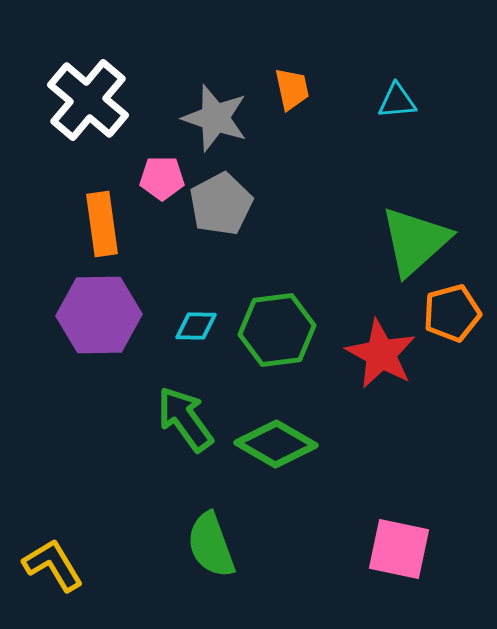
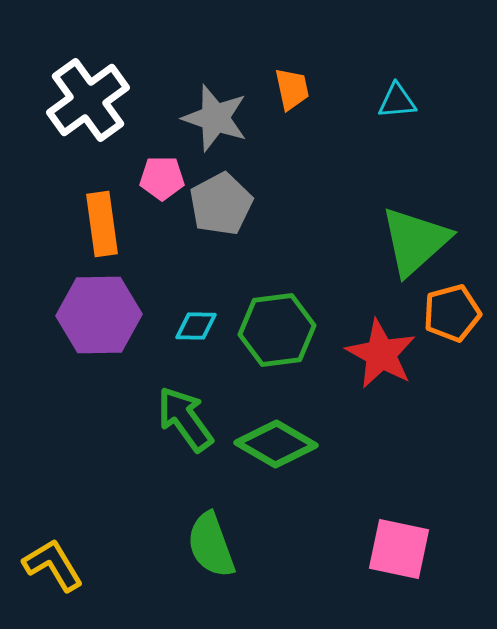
white cross: rotated 14 degrees clockwise
